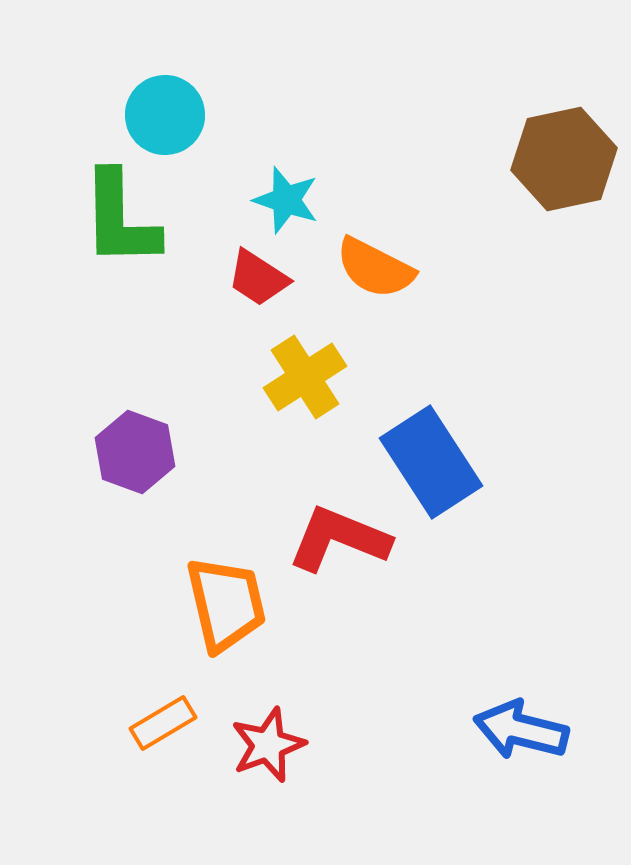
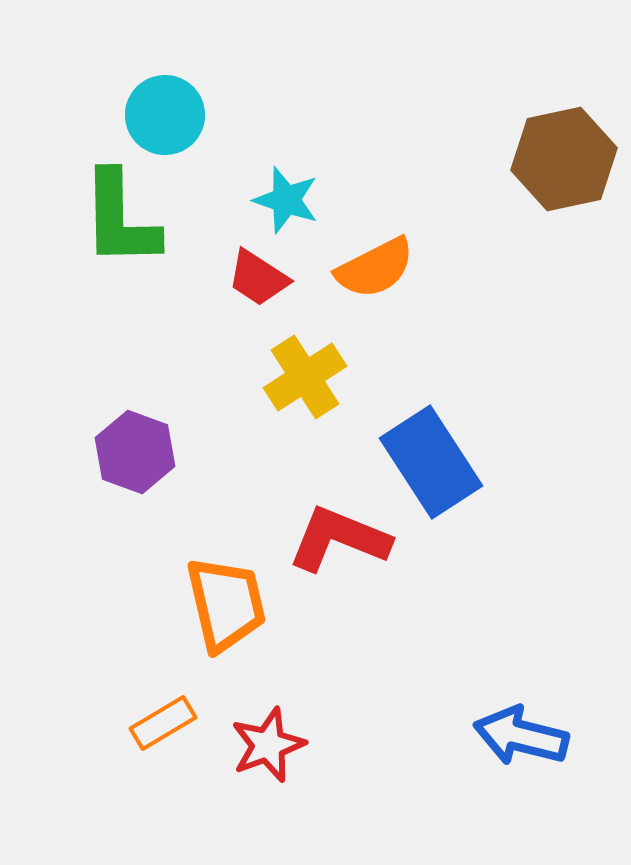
orange semicircle: rotated 54 degrees counterclockwise
blue arrow: moved 6 px down
